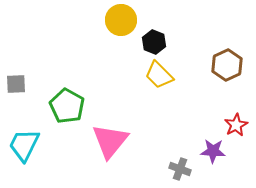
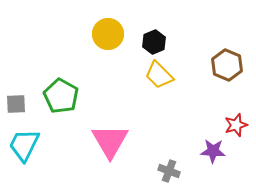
yellow circle: moved 13 px left, 14 px down
black hexagon: rotated 15 degrees clockwise
brown hexagon: rotated 12 degrees counterclockwise
gray square: moved 20 px down
green pentagon: moved 6 px left, 10 px up
red star: rotated 10 degrees clockwise
pink triangle: rotated 9 degrees counterclockwise
gray cross: moved 11 px left, 2 px down
